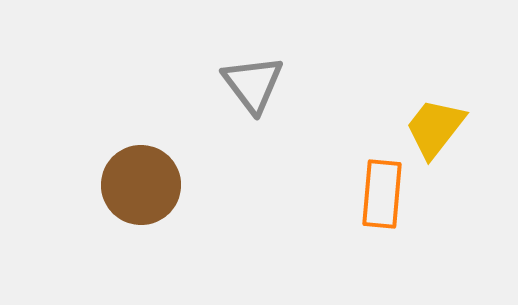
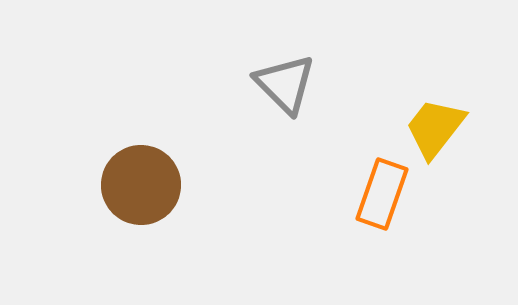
gray triangle: moved 32 px right; rotated 8 degrees counterclockwise
orange rectangle: rotated 14 degrees clockwise
